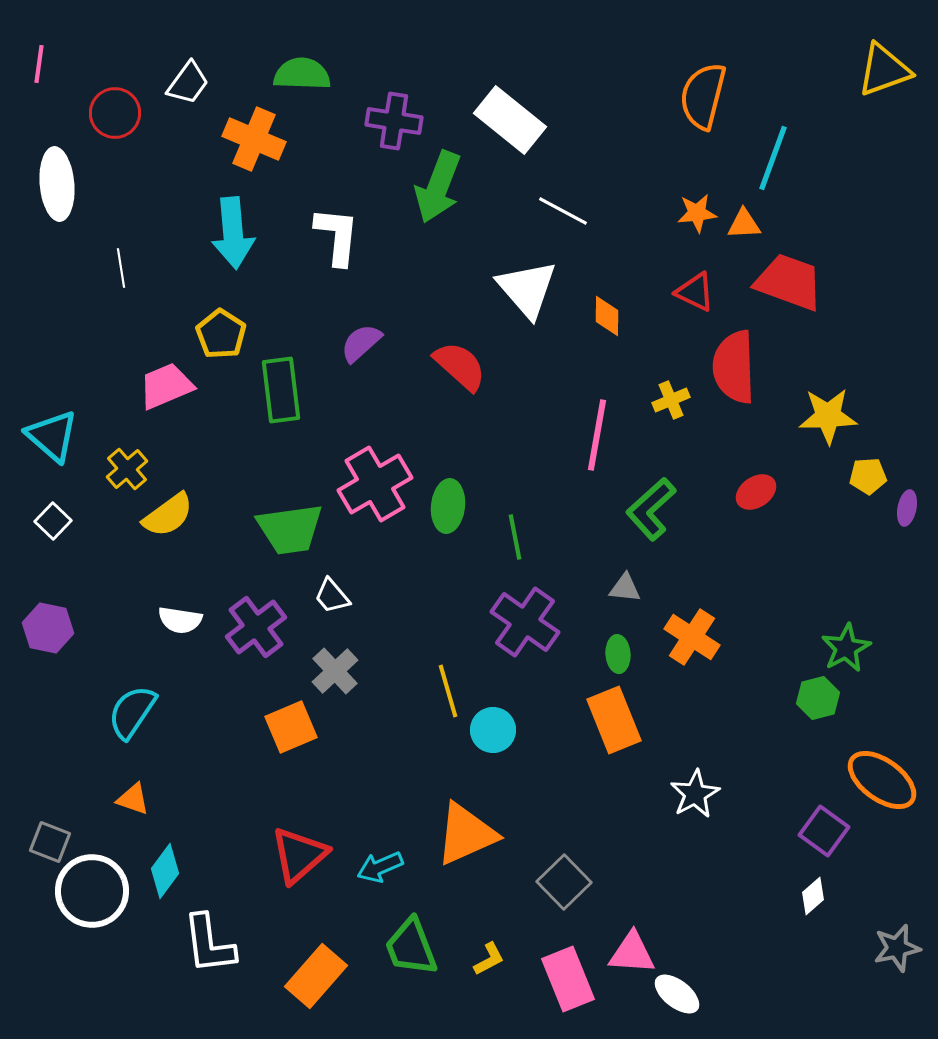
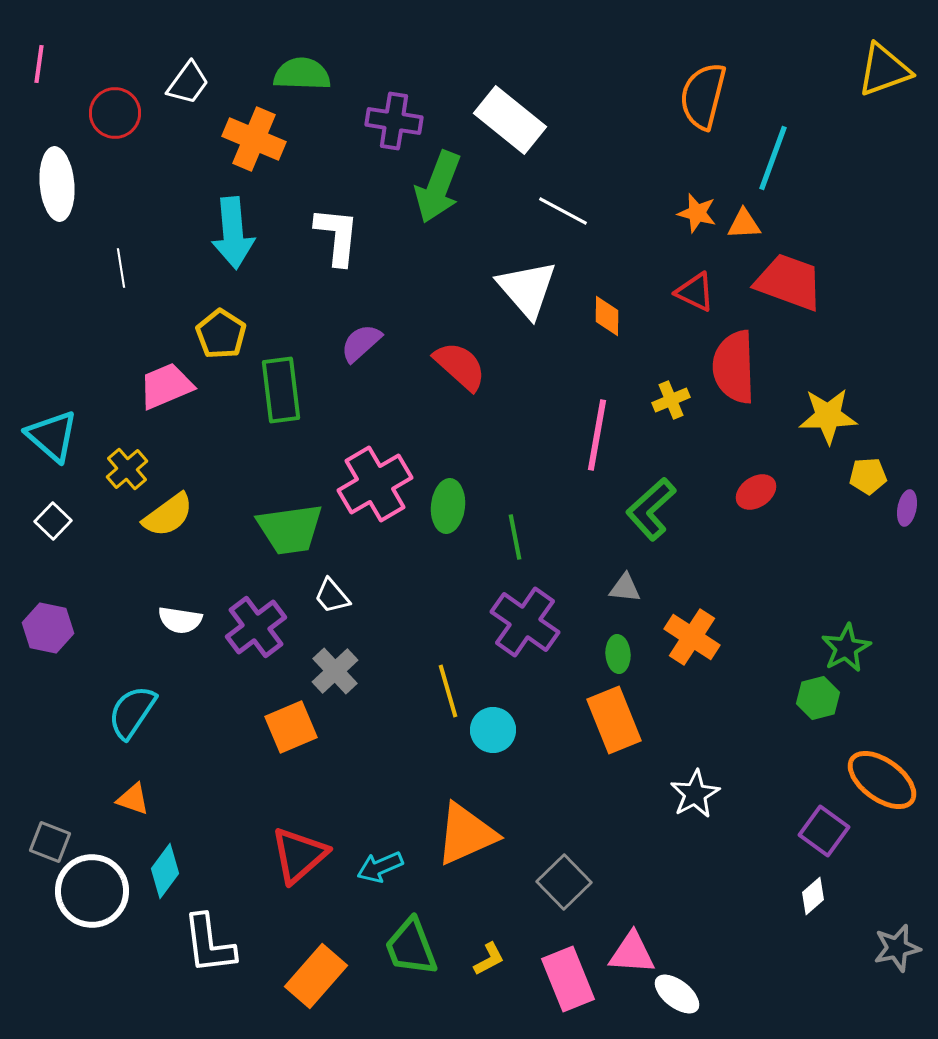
orange star at (697, 213): rotated 21 degrees clockwise
